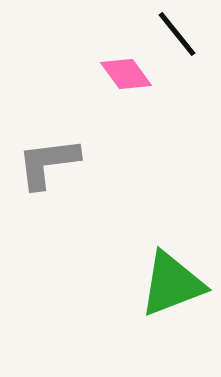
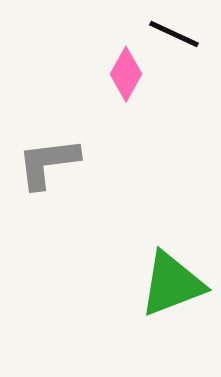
black line: moved 3 px left; rotated 26 degrees counterclockwise
pink diamond: rotated 66 degrees clockwise
